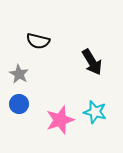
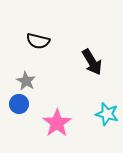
gray star: moved 7 px right, 7 px down
cyan star: moved 12 px right, 2 px down
pink star: moved 3 px left, 3 px down; rotated 16 degrees counterclockwise
